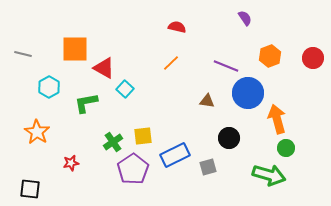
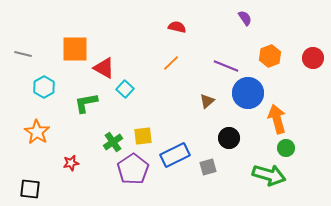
cyan hexagon: moved 5 px left
brown triangle: rotated 49 degrees counterclockwise
